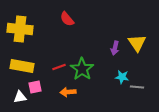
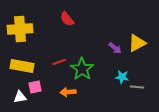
yellow cross: rotated 10 degrees counterclockwise
yellow triangle: rotated 36 degrees clockwise
purple arrow: rotated 64 degrees counterclockwise
red line: moved 5 px up
